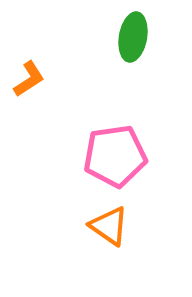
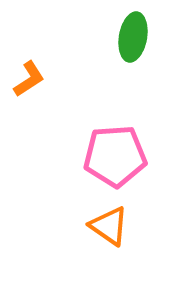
pink pentagon: rotated 4 degrees clockwise
